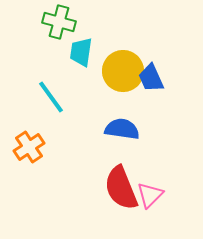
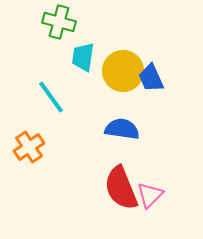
cyan trapezoid: moved 2 px right, 5 px down
